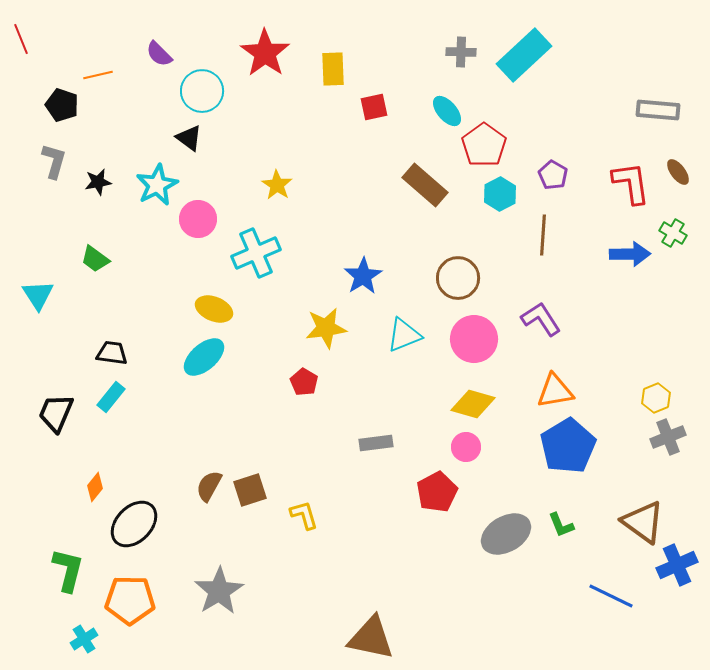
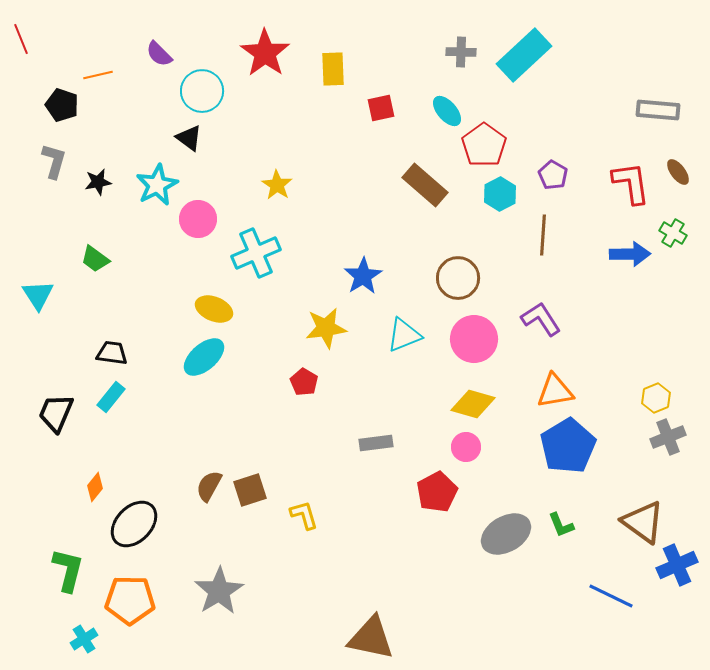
red square at (374, 107): moved 7 px right, 1 px down
